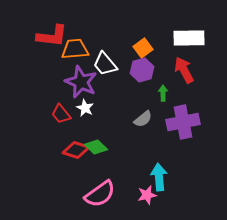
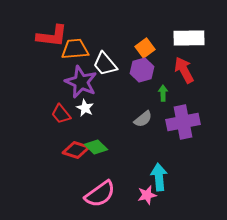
orange square: moved 2 px right
